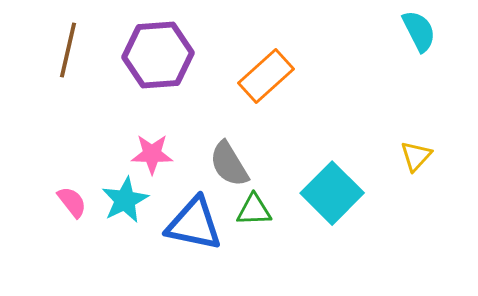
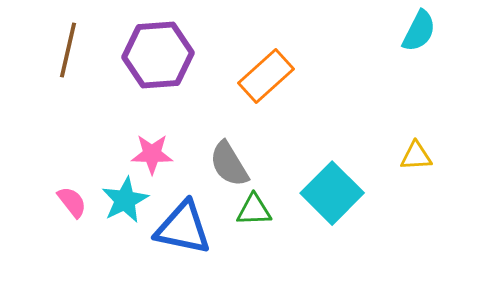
cyan semicircle: rotated 54 degrees clockwise
yellow triangle: rotated 44 degrees clockwise
blue triangle: moved 11 px left, 4 px down
